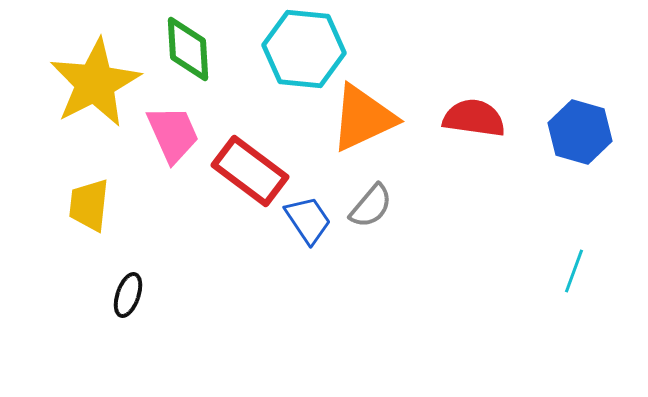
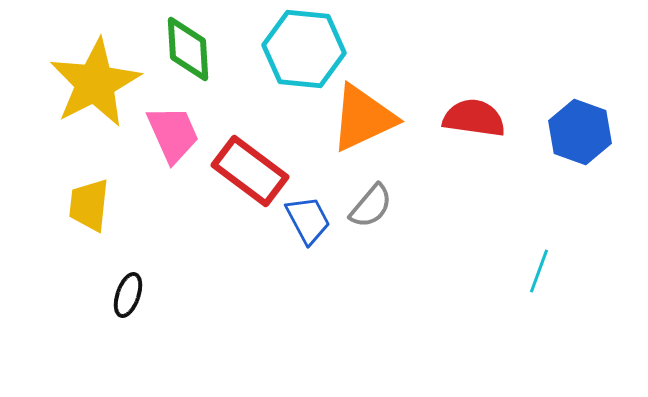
blue hexagon: rotated 4 degrees clockwise
blue trapezoid: rotated 6 degrees clockwise
cyan line: moved 35 px left
